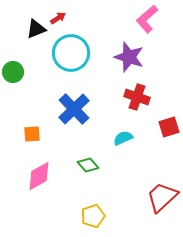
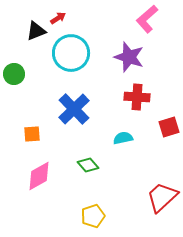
black triangle: moved 2 px down
green circle: moved 1 px right, 2 px down
red cross: rotated 15 degrees counterclockwise
cyan semicircle: rotated 12 degrees clockwise
